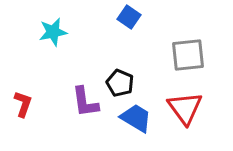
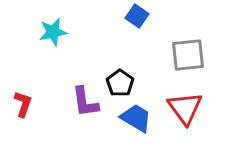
blue square: moved 8 px right, 1 px up
black pentagon: rotated 12 degrees clockwise
